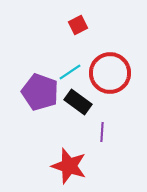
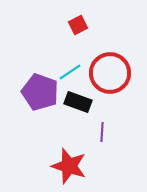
black rectangle: rotated 16 degrees counterclockwise
